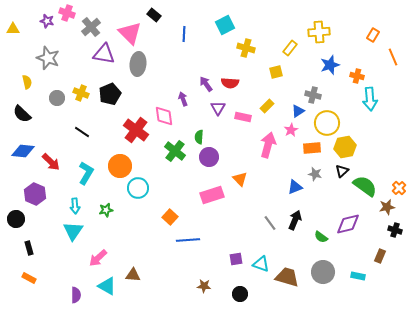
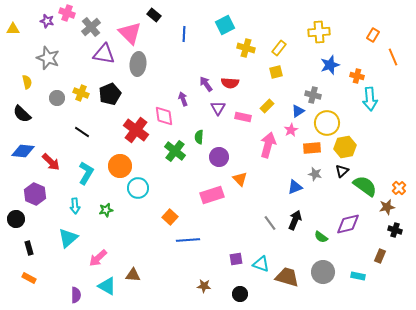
yellow rectangle at (290, 48): moved 11 px left
purple circle at (209, 157): moved 10 px right
cyan triangle at (73, 231): moved 5 px left, 7 px down; rotated 15 degrees clockwise
